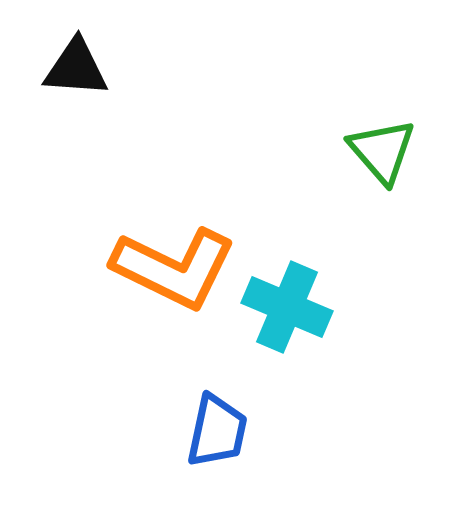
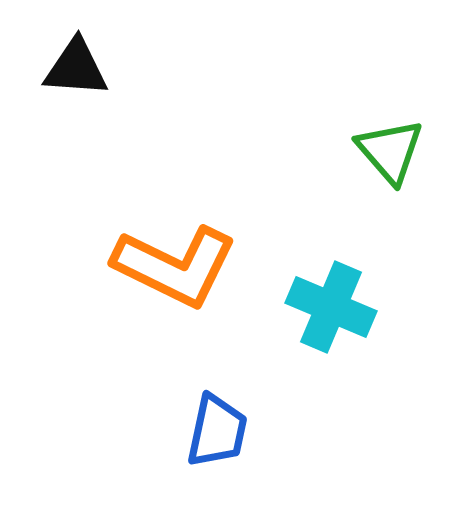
green triangle: moved 8 px right
orange L-shape: moved 1 px right, 2 px up
cyan cross: moved 44 px right
